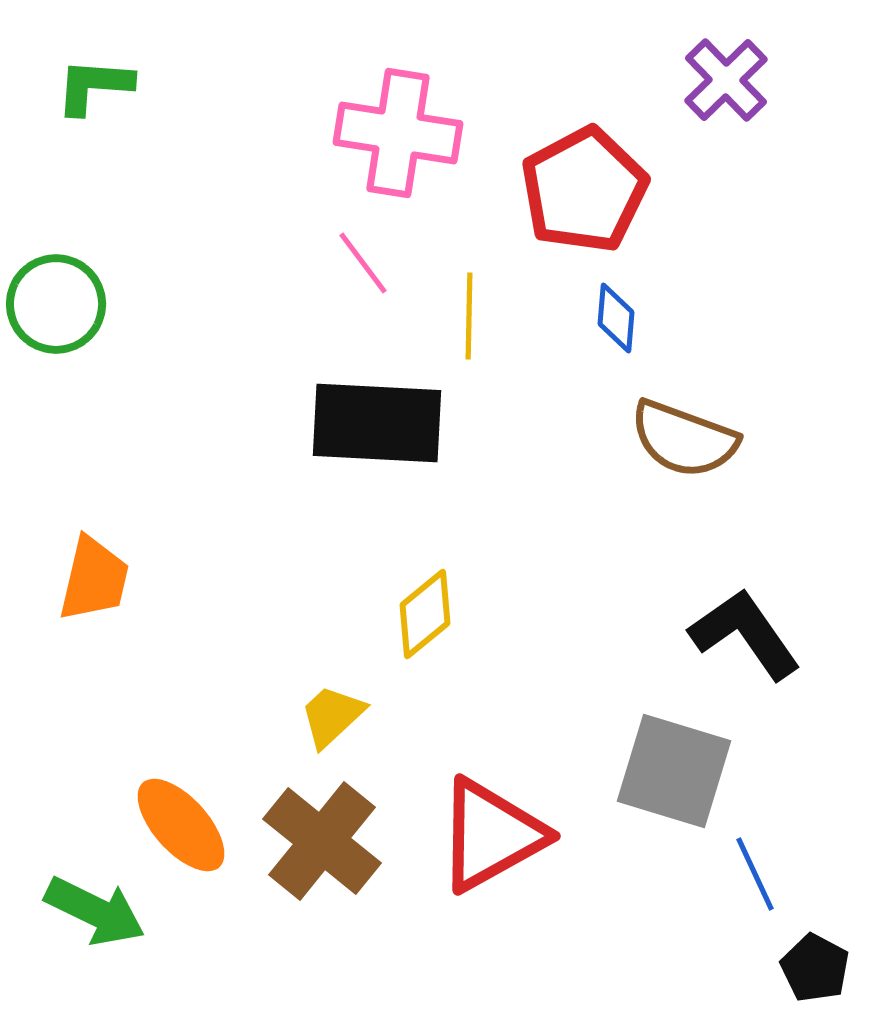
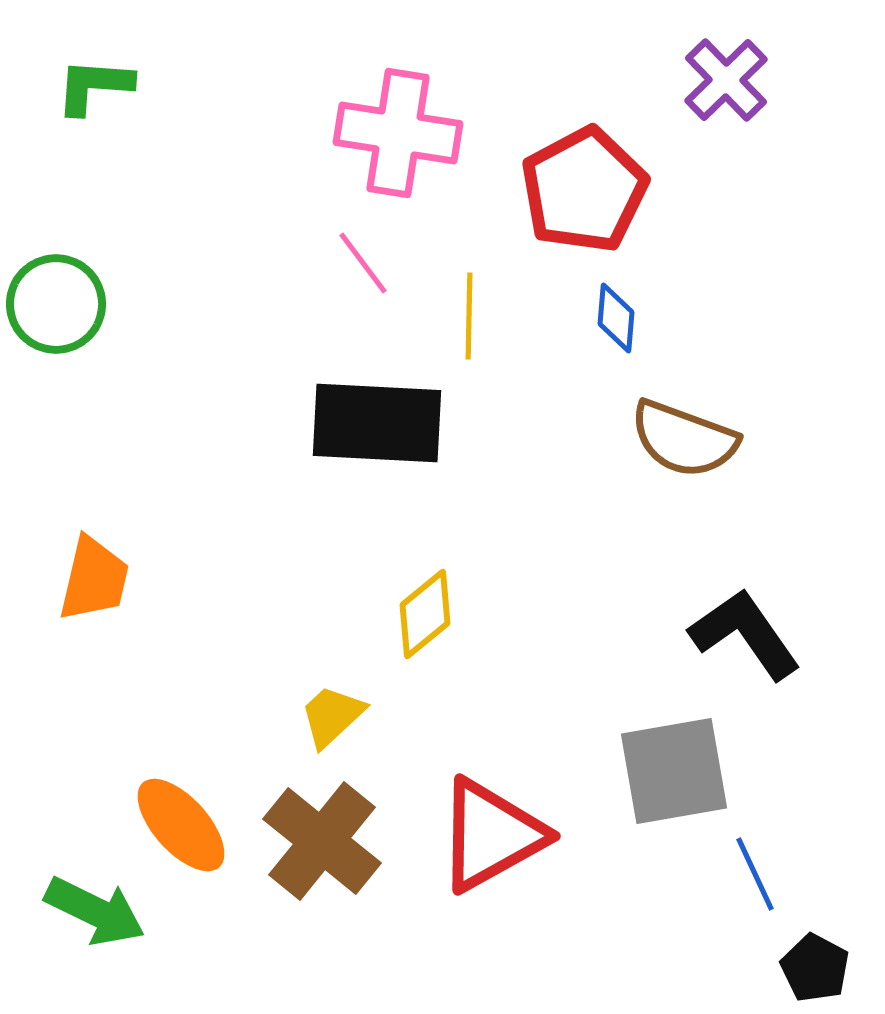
gray square: rotated 27 degrees counterclockwise
